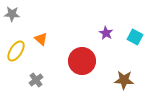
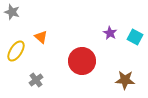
gray star: moved 2 px up; rotated 14 degrees clockwise
purple star: moved 4 px right
orange triangle: moved 2 px up
brown star: moved 1 px right
